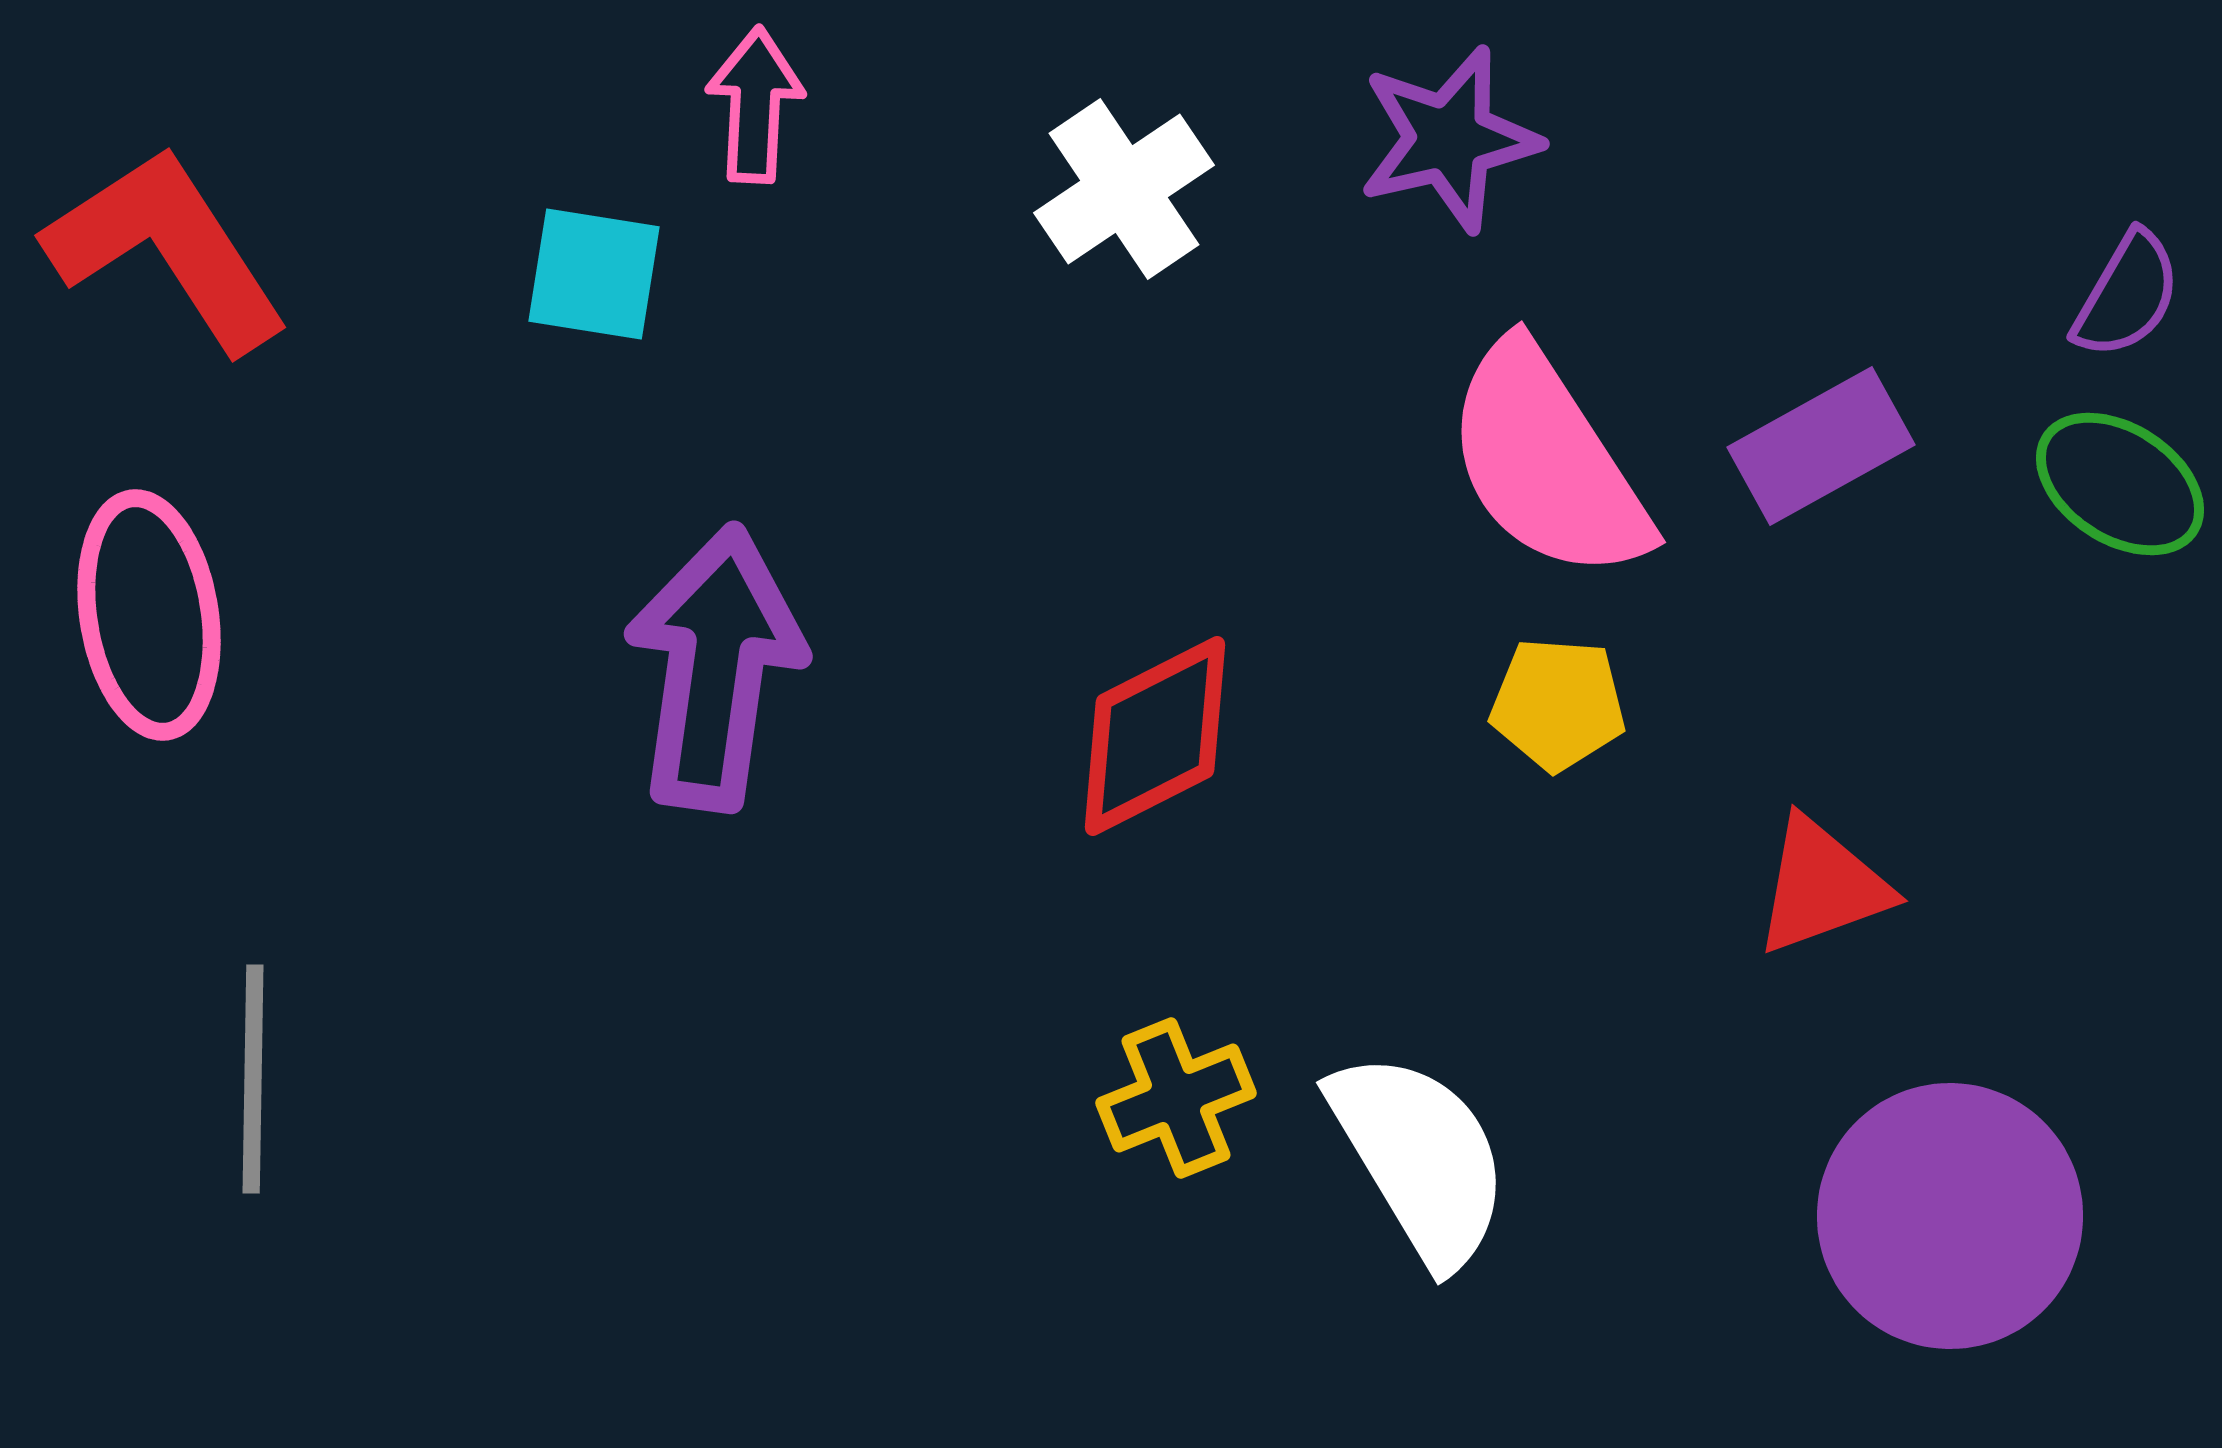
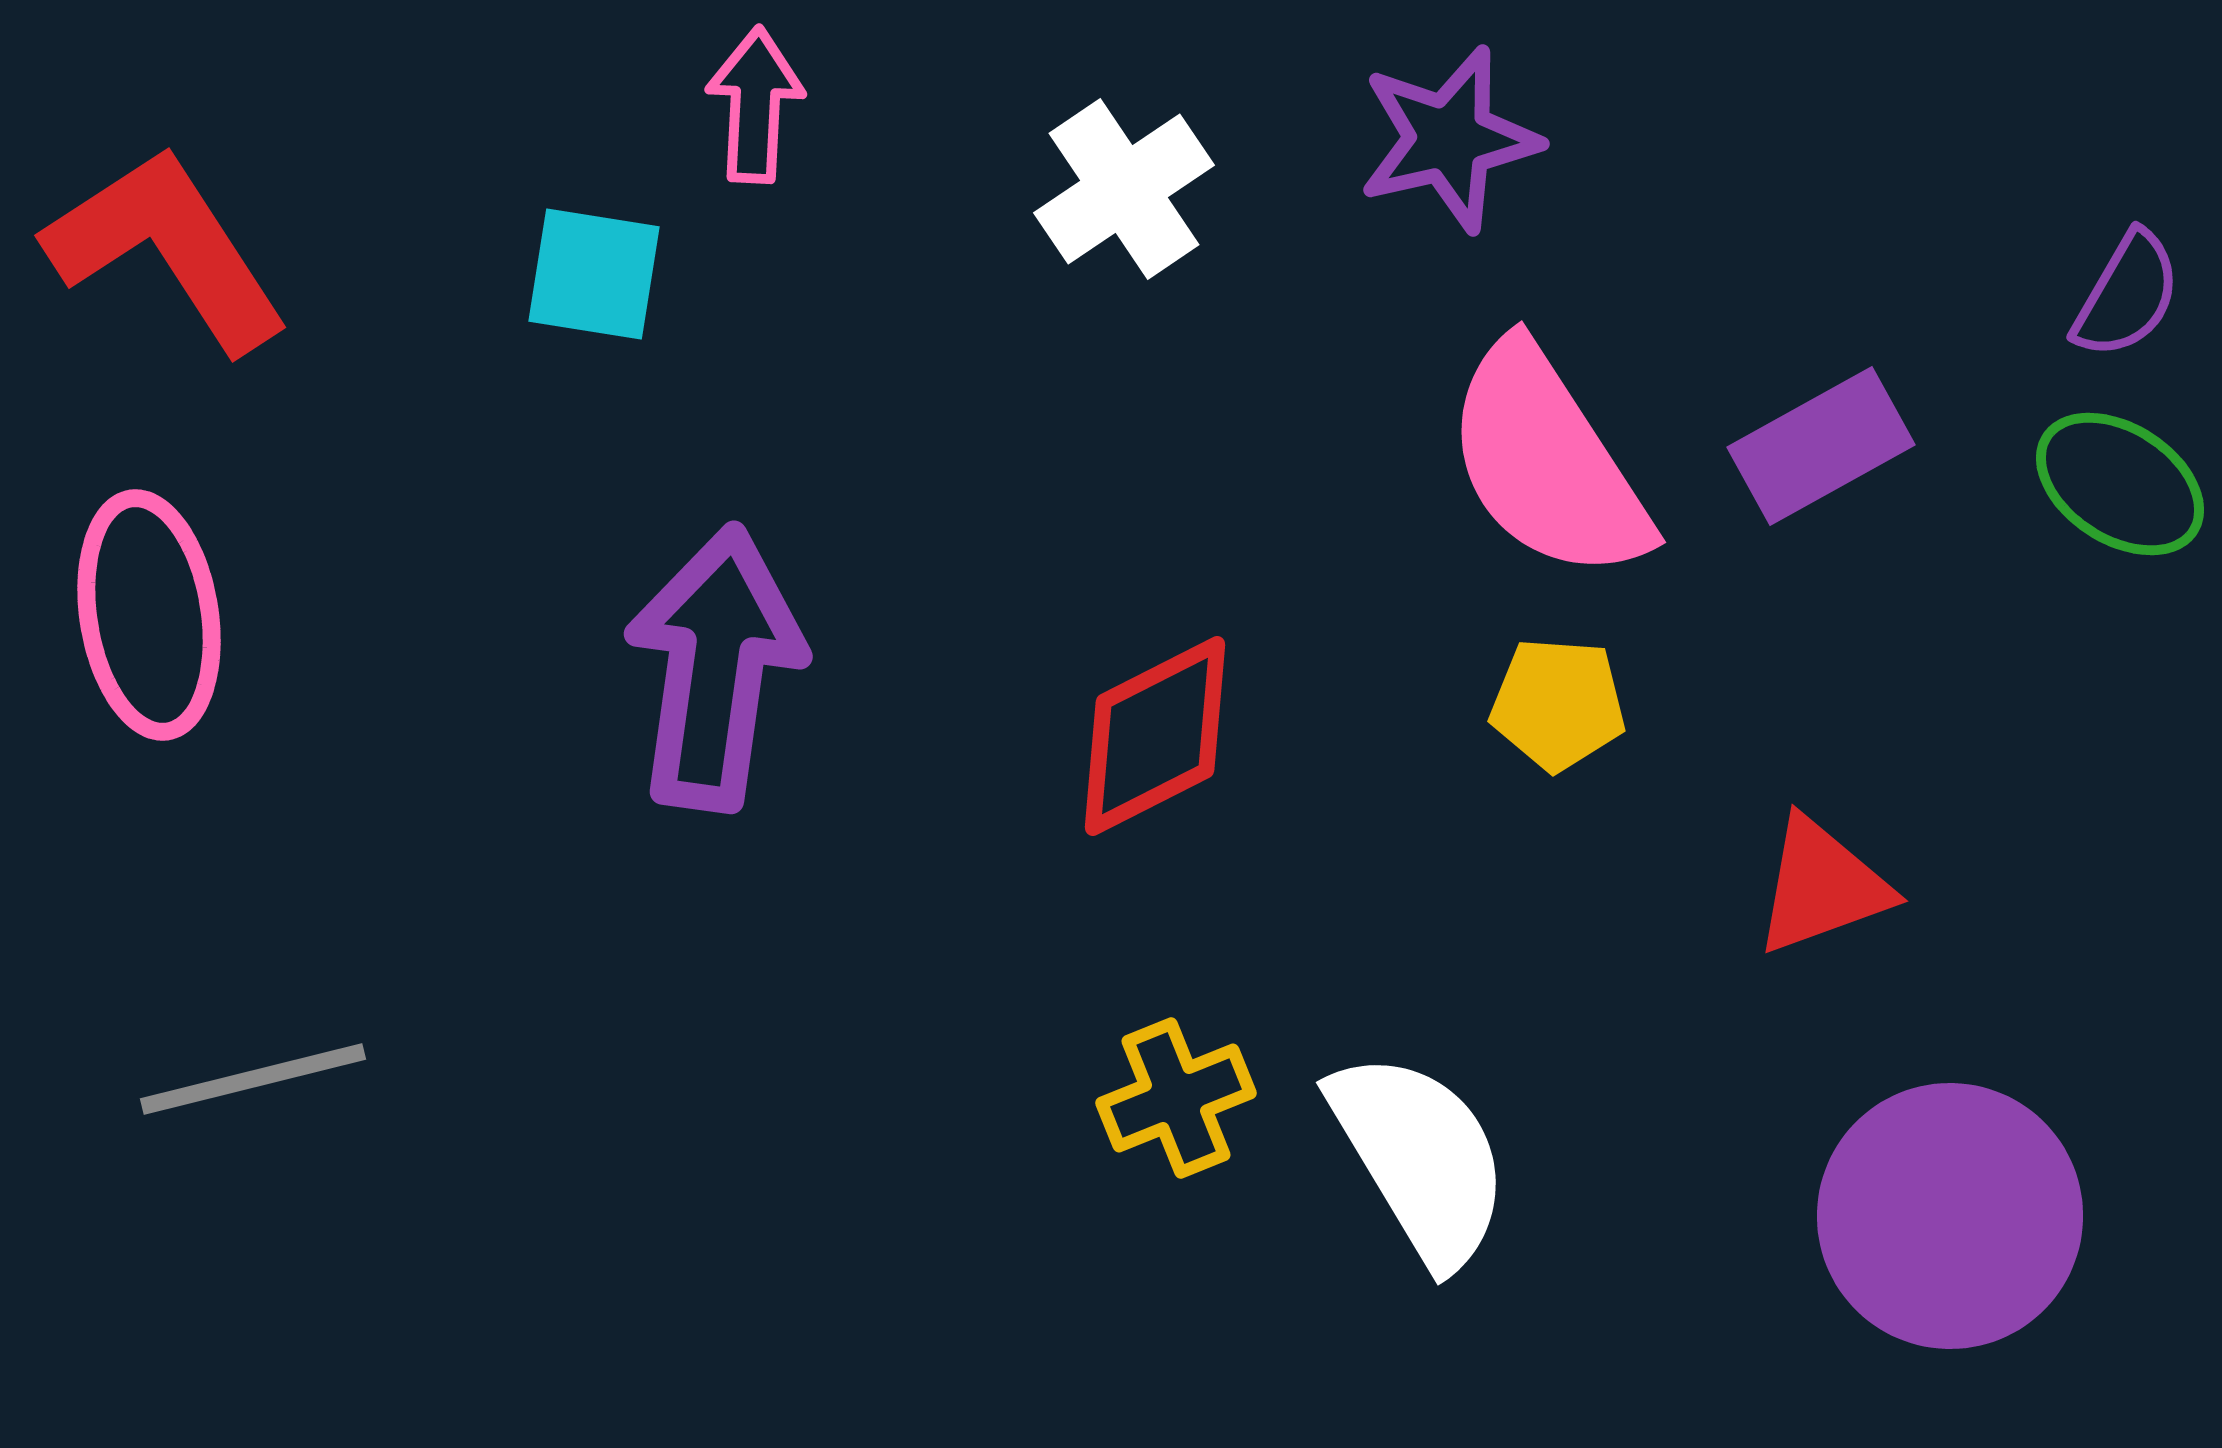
gray line: rotated 75 degrees clockwise
